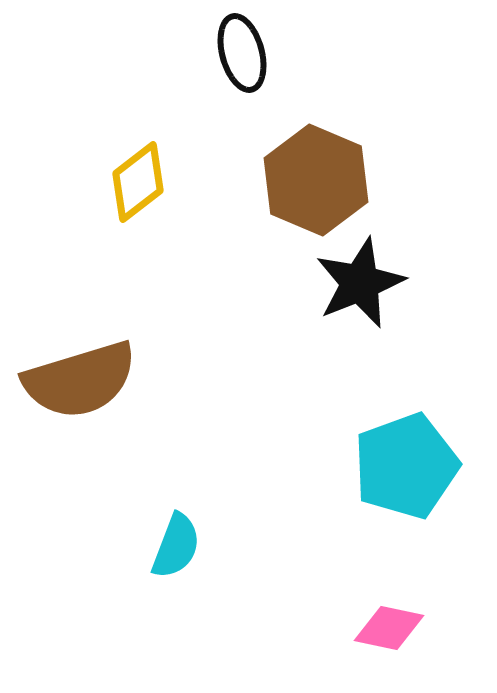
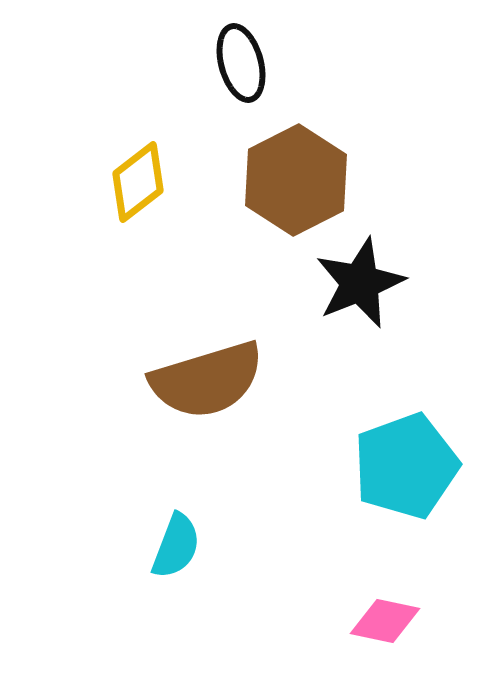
black ellipse: moved 1 px left, 10 px down
brown hexagon: moved 20 px left; rotated 10 degrees clockwise
brown semicircle: moved 127 px right
pink diamond: moved 4 px left, 7 px up
